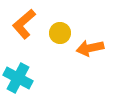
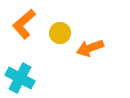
orange arrow: rotated 8 degrees counterclockwise
cyan cross: moved 2 px right
